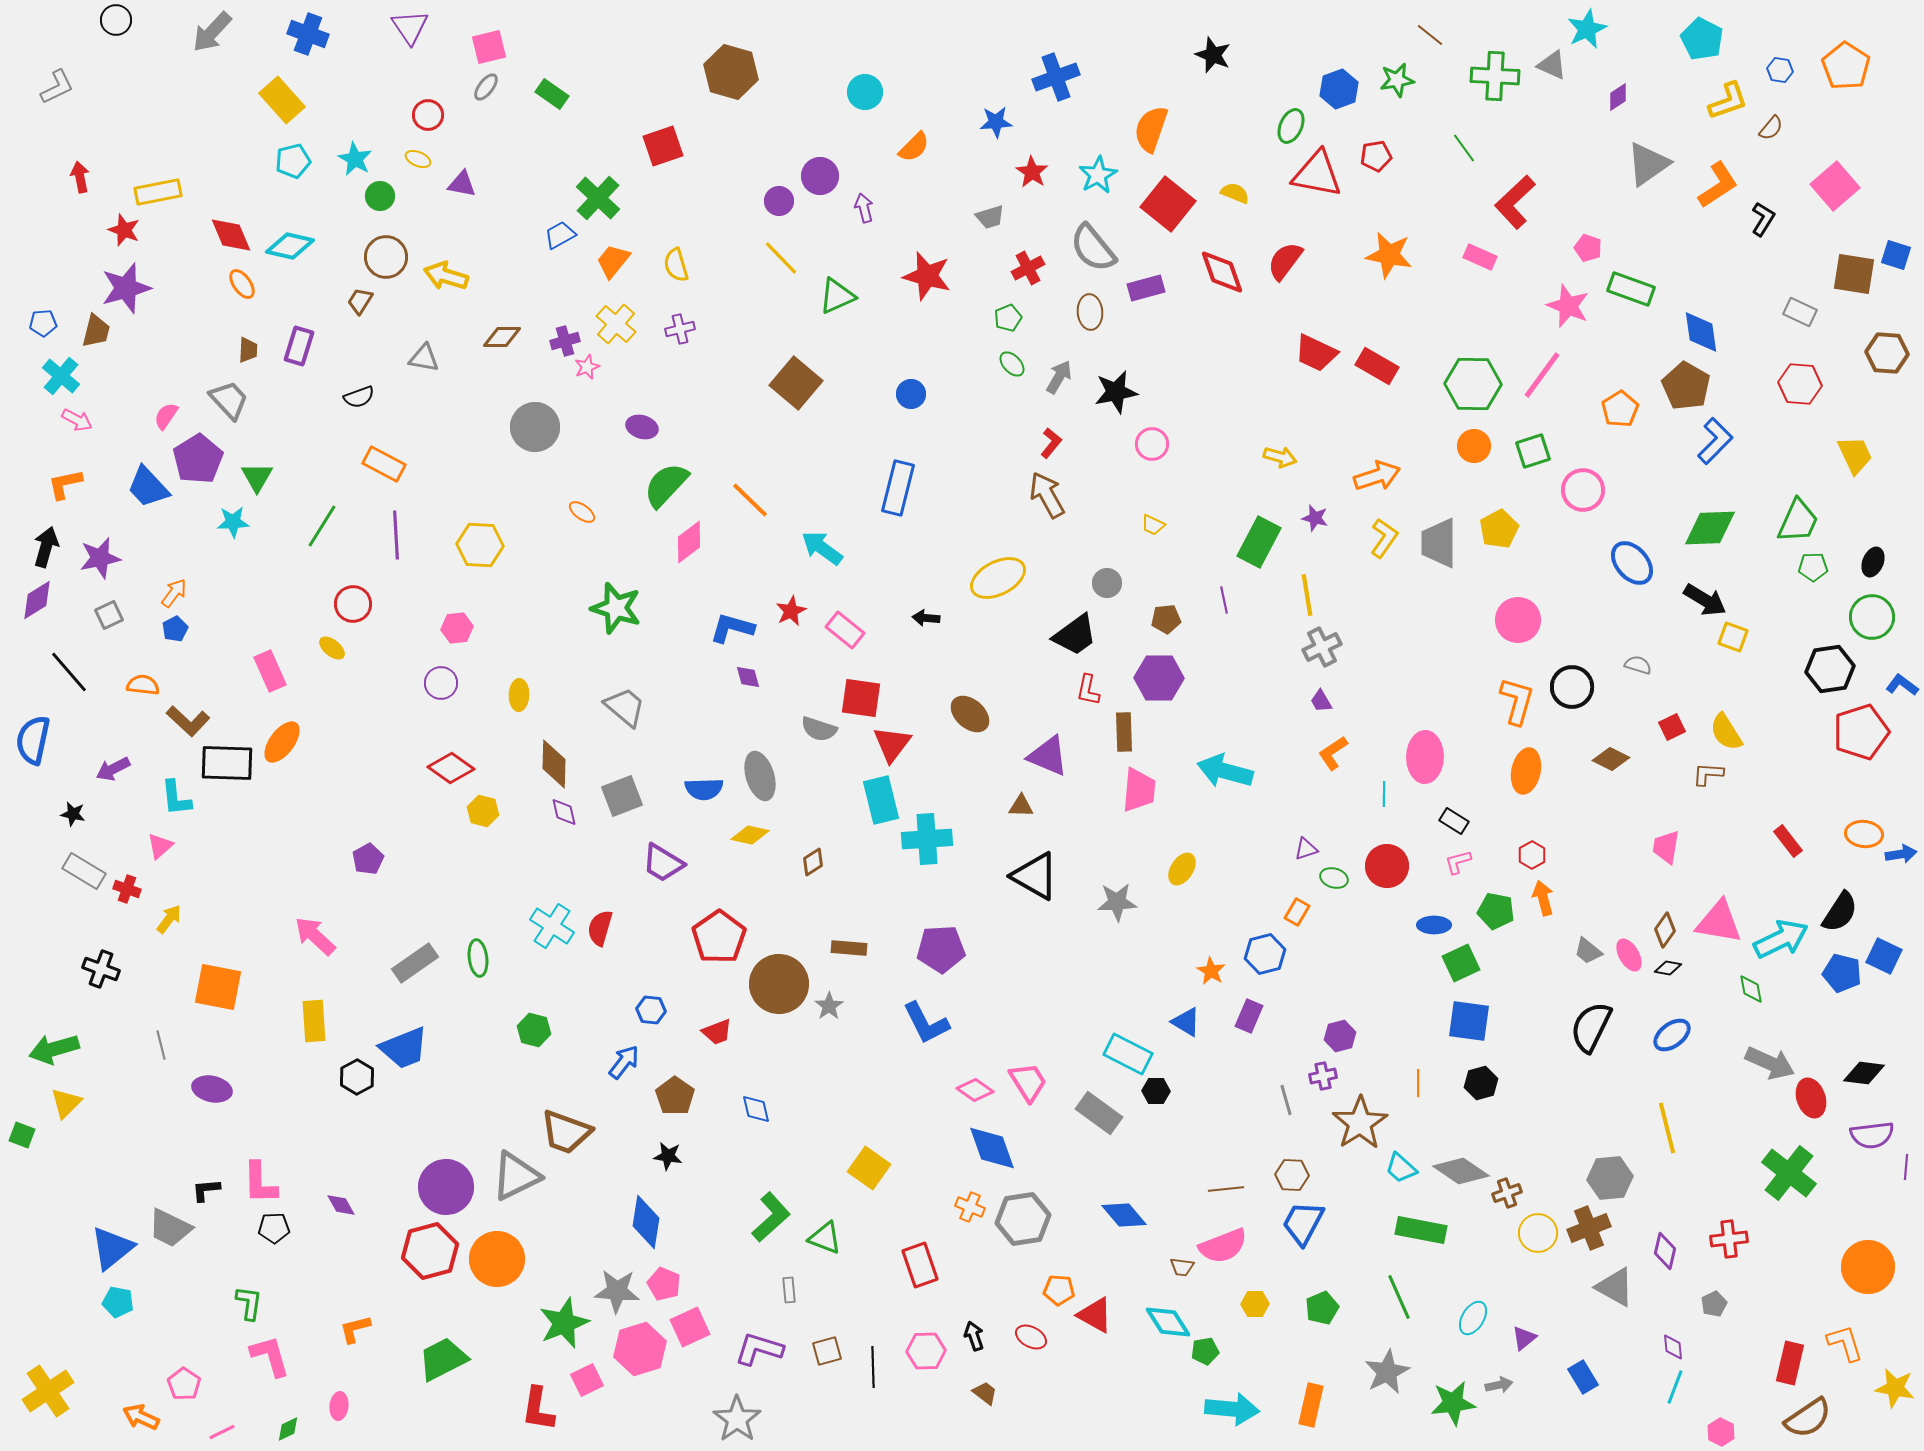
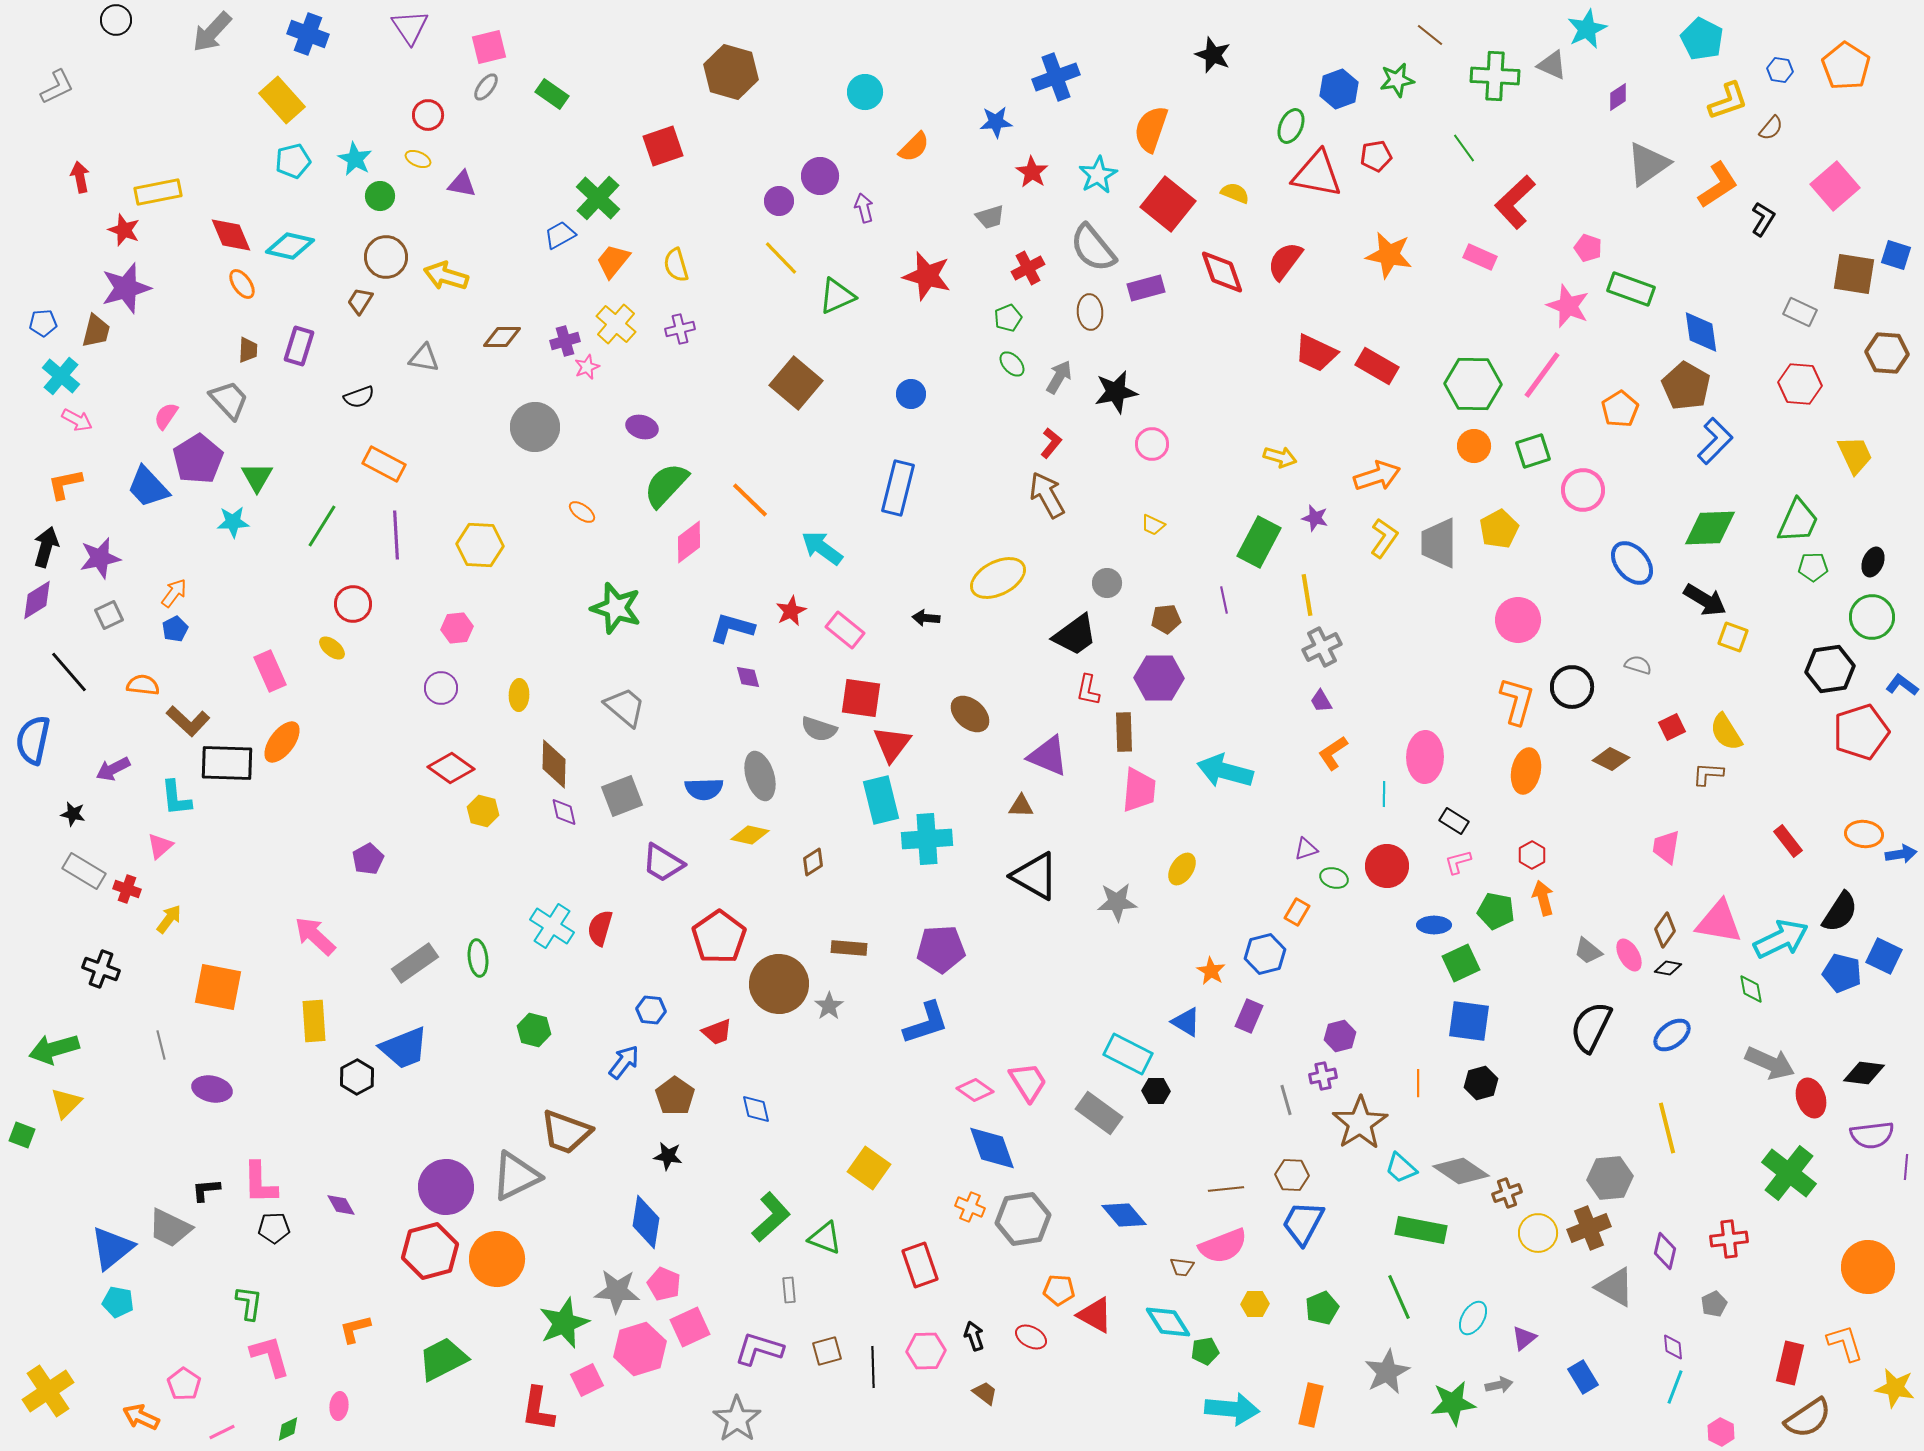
purple circle at (441, 683): moved 5 px down
blue L-shape at (926, 1023): rotated 81 degrees counterclockwise
